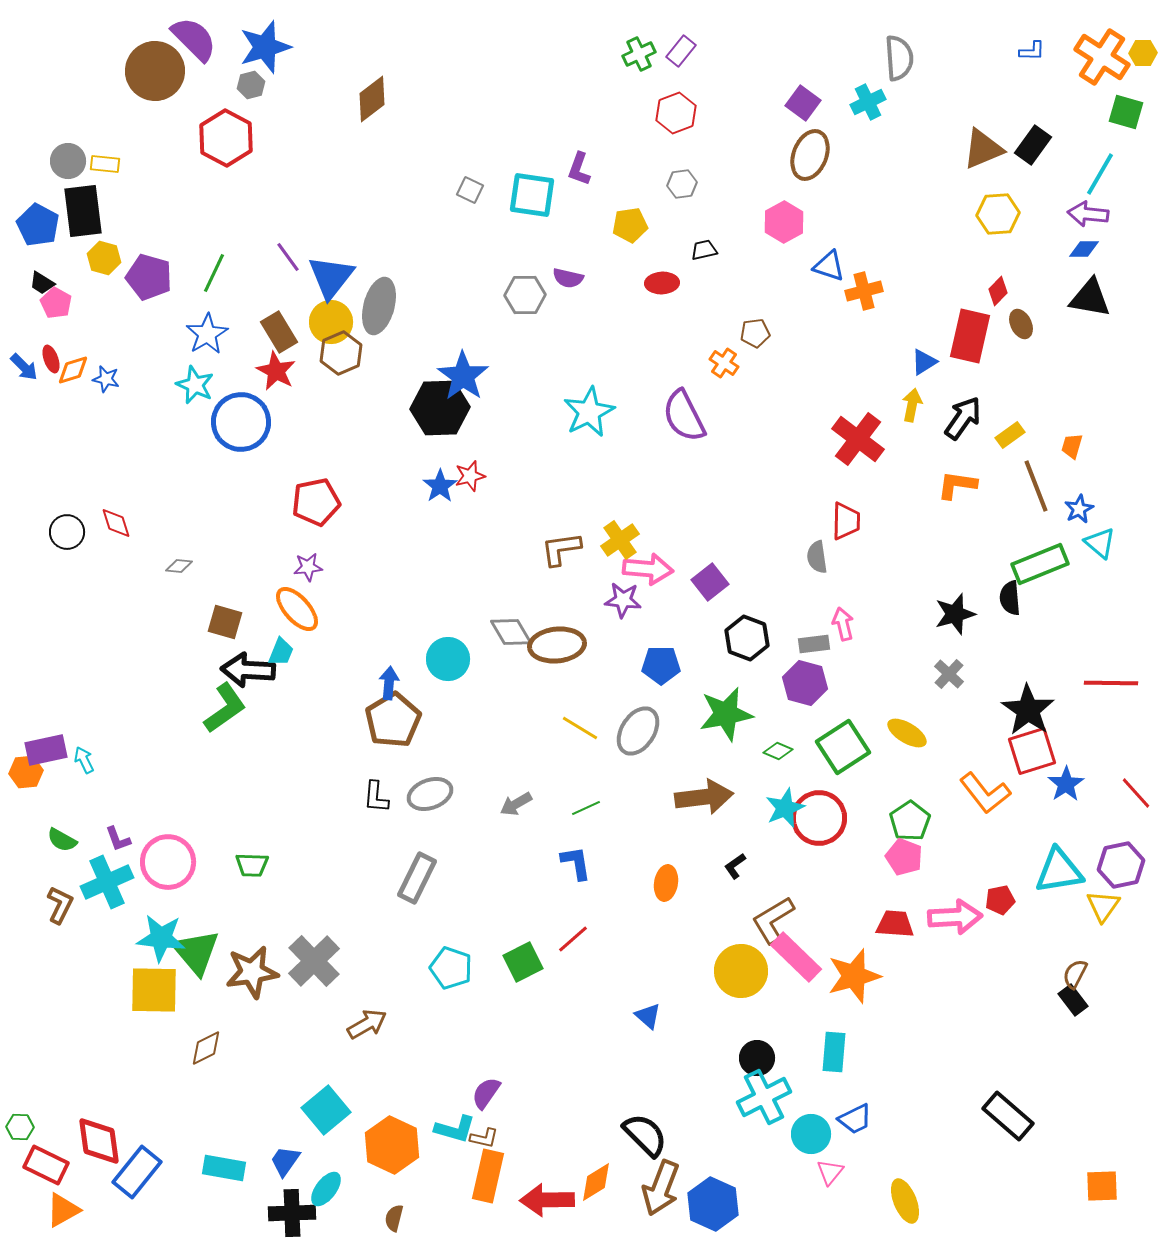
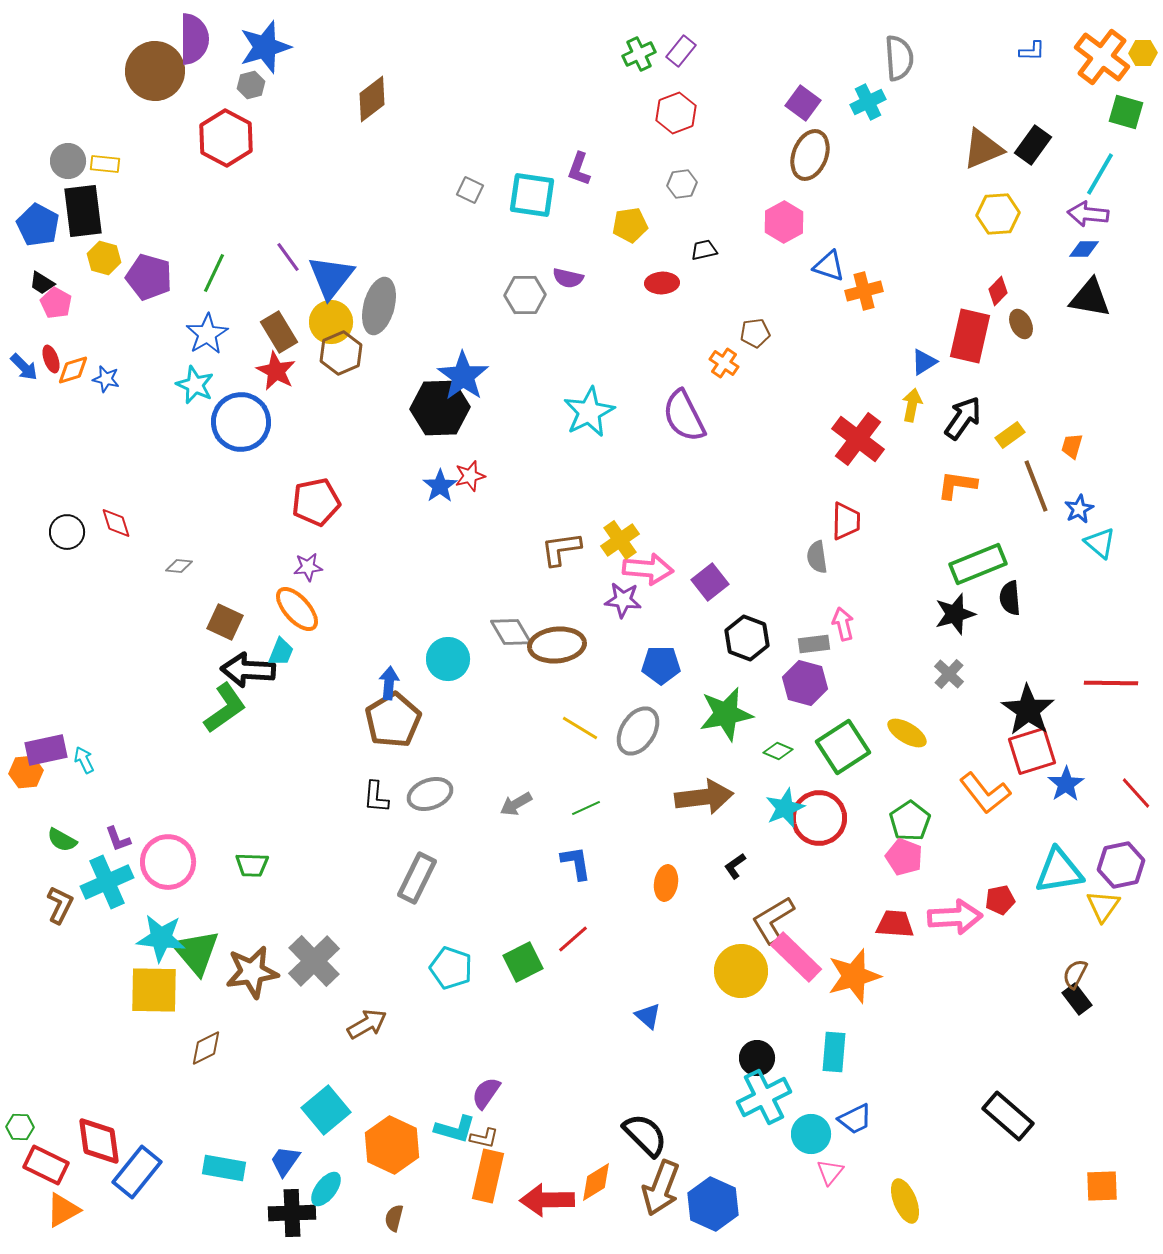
purple semicircle at (194, 39): rotated 45 degrees clockwise
orange cross at (1102, 57): rotated 4 degrees clockwise
green rectangle at (1040, 564): moved 62 px left
brown square at (225, 622): rotated 9 degrees clockwise
black rectangle at (1073, 1000): moved 4 px right, 1 px up
